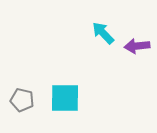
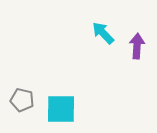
purple arrow: rotated 100 degrees clockwise
cyan square: moved 4 px left, 11 px down
